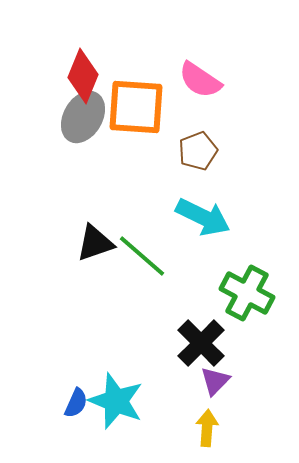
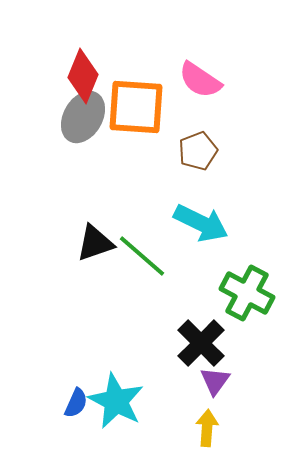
cyan arrow: moved 2 px left, 6 px down
purple triangle: rotated 8 degrees counterclockwise
cyan star: rotated 6 degrees clockwise
